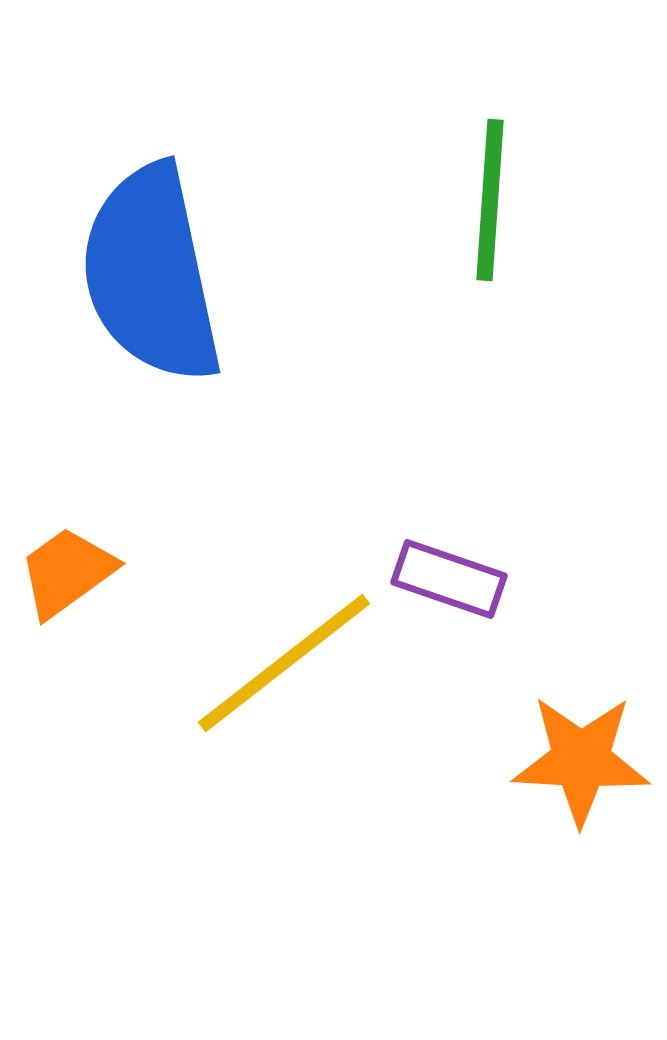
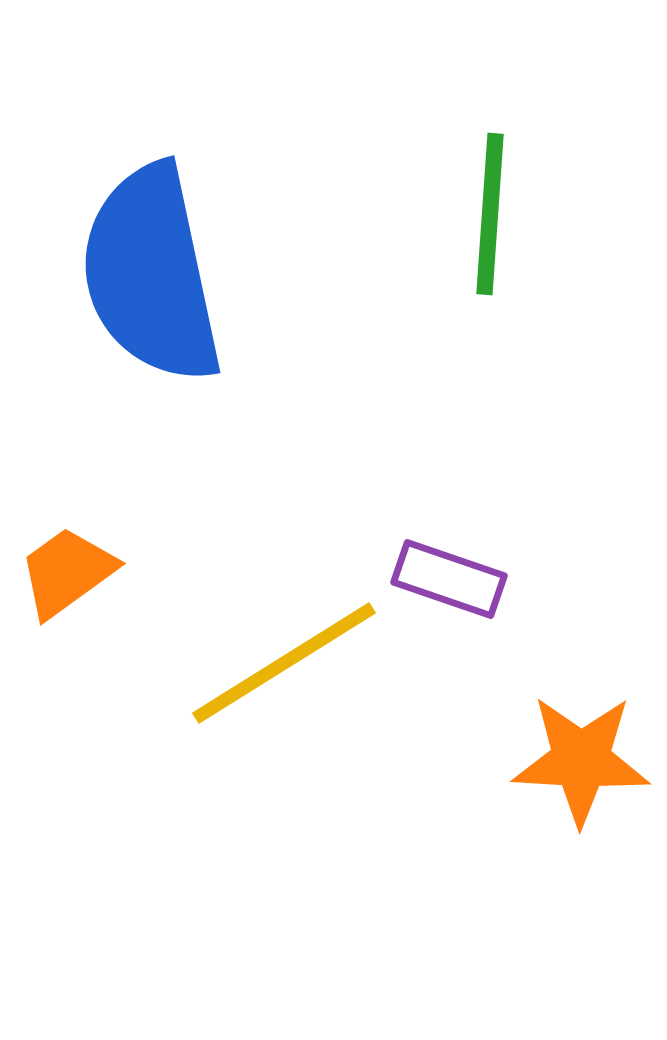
green line: moved 14 px down
yellow line: rotated 6 degrees clockwise
